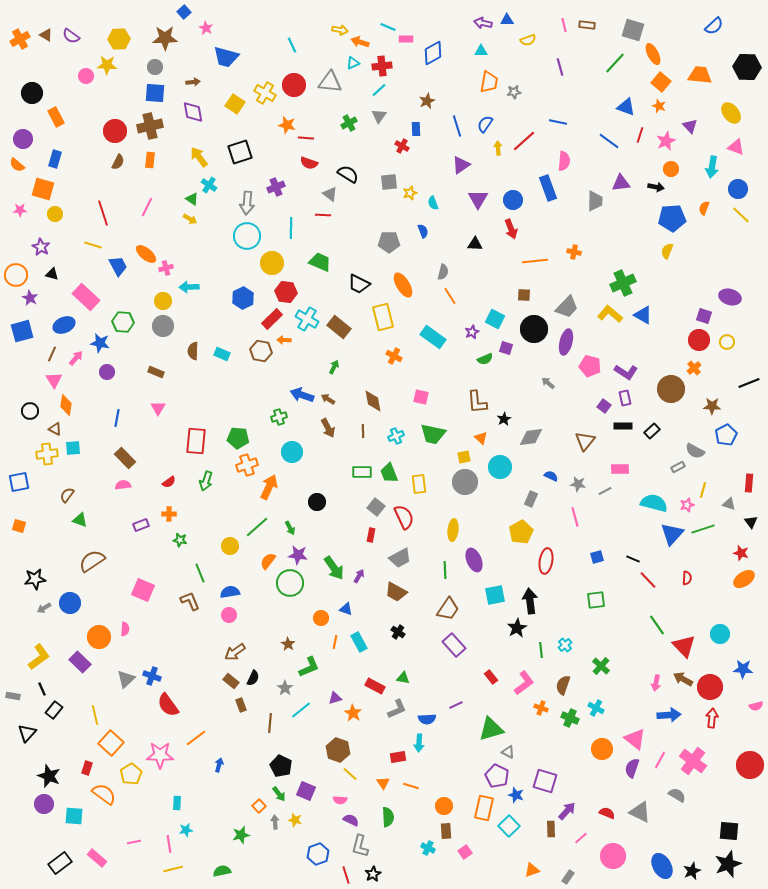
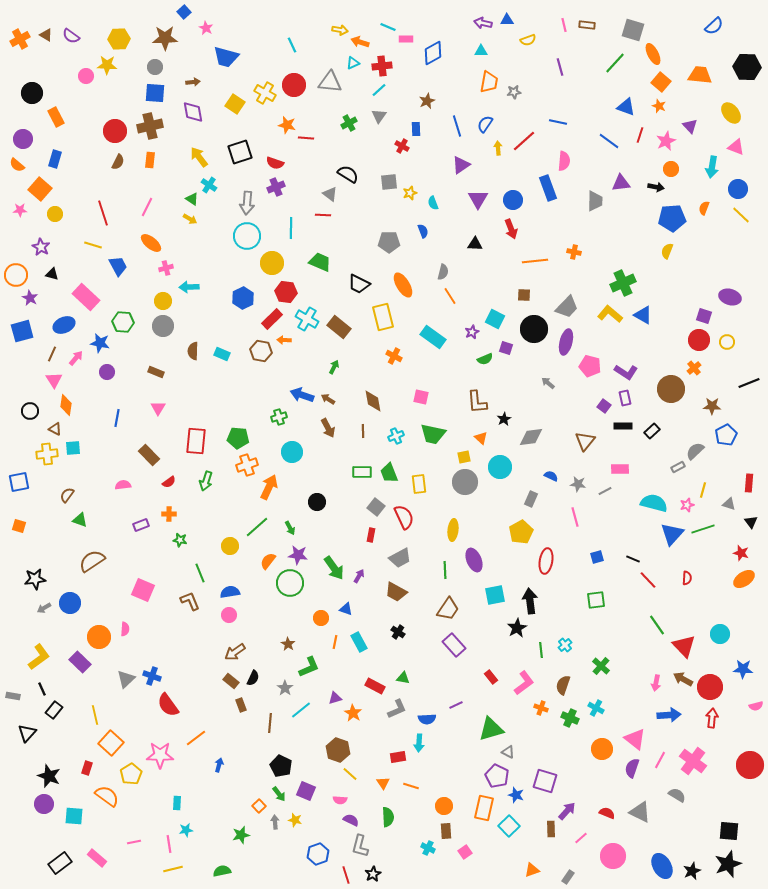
red semicircle at (309, 163): moved 34 px left
orange square at (43, 189): moved 3 px left; rotated 25 degrees clockwise
orange ellipse at (146, 254): moved 5 px right, 11 px up
gray semicircle at (695, 451): rotated 108 degrees clockwise
brown rectangle at (125, 458): moved 24 px right, 3 px up
orange semicircle at (104, 794): moved 3 px right, 2 px down
